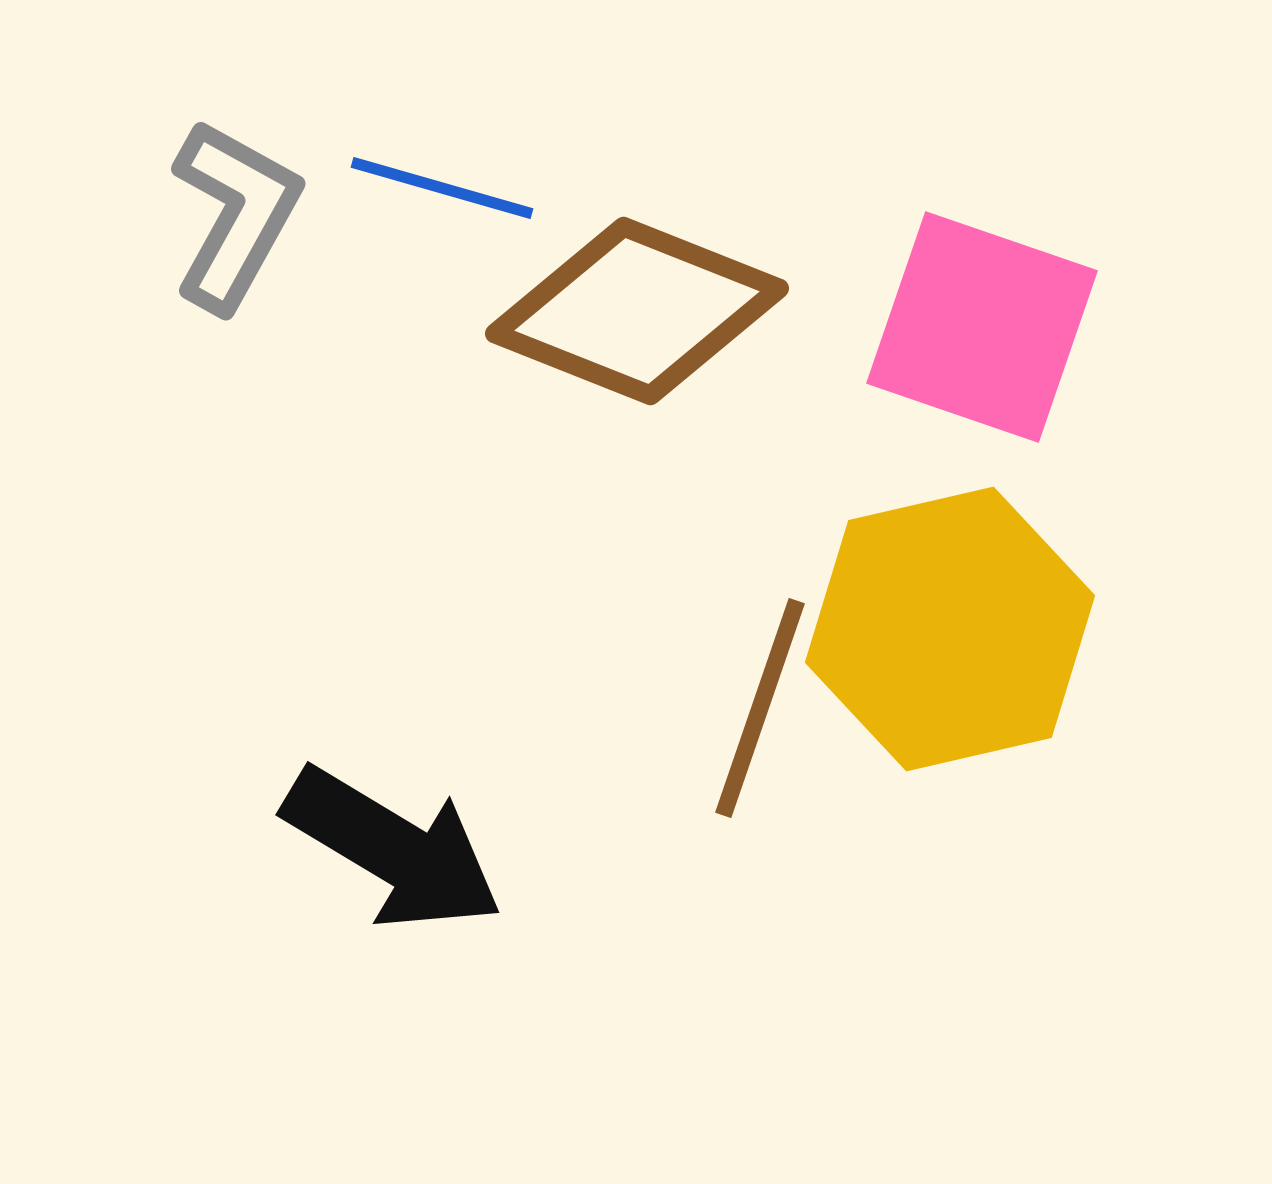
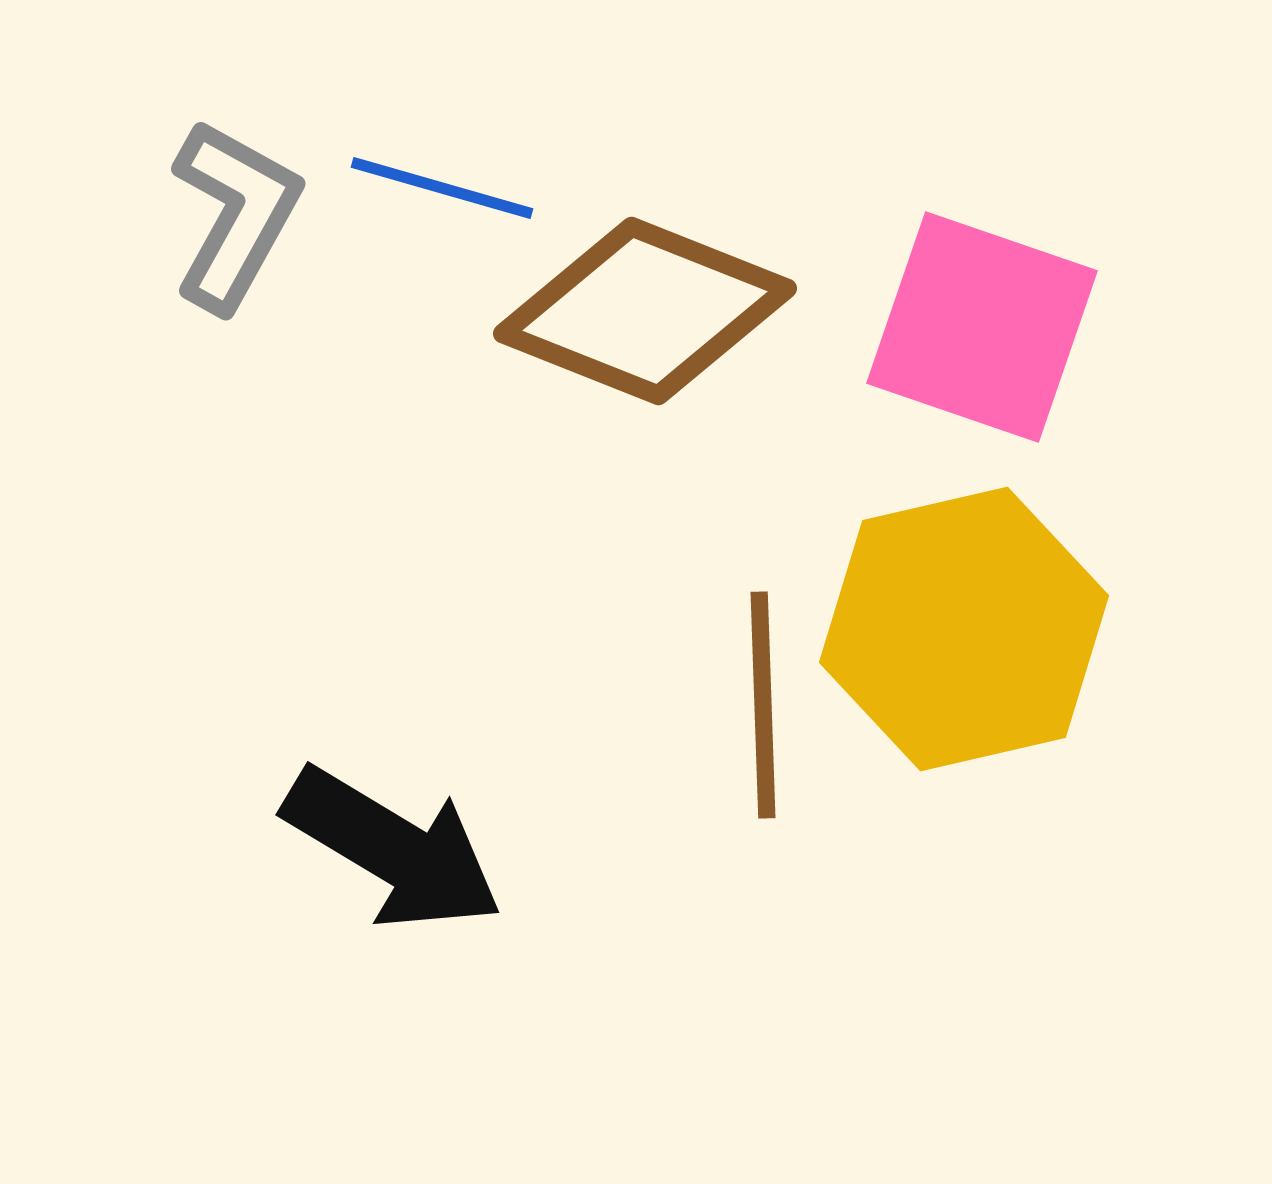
brown diamond: moved 8 px right
yellow hexagon: moved 14 px right
brown line: moved 3 px right, 3 px up; rotated 21 degrees counterclockwise
